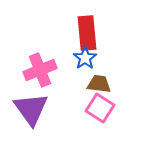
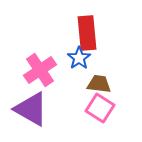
blue star: moved 6 px left
pink cross: rotated 12 degrees counterclockwise
purple triangle: rotated 24 degrees counterclockwise
